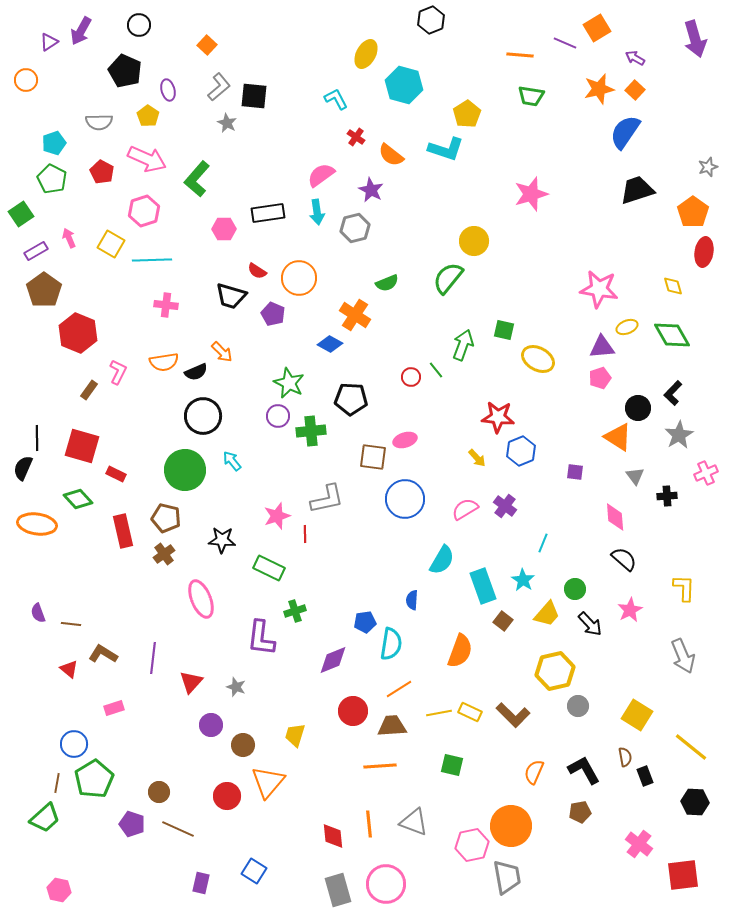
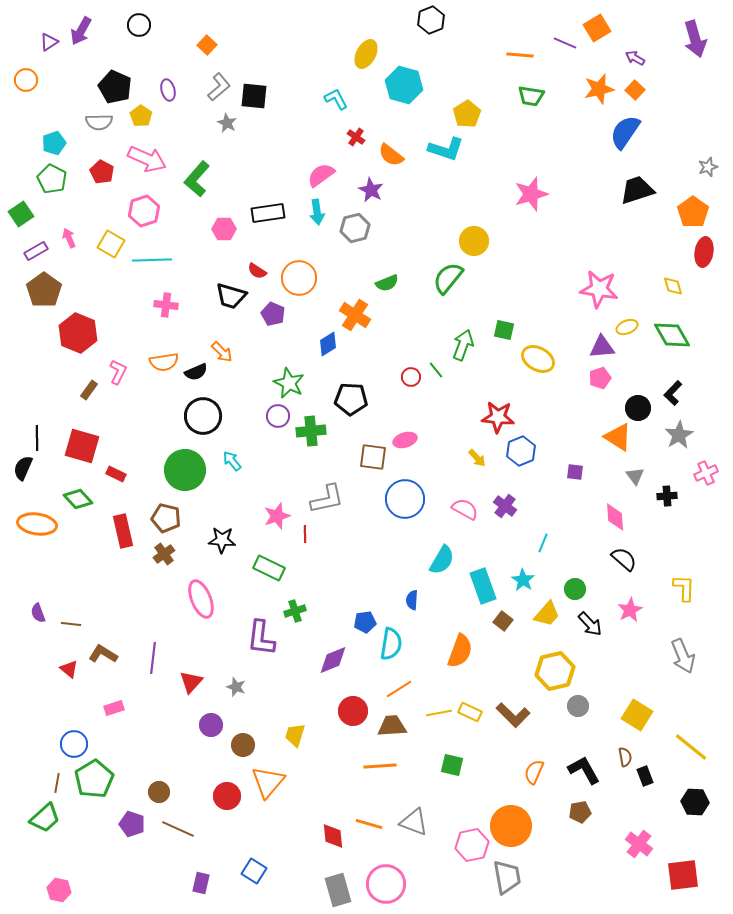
black pentagon at (125, 71): moved 10 px left, 16 px down
yellow pentagon at (148, 116): moved 7 px left
blue diamond at (330, 344): moved 2 px left; rotated 60 degrees counterclockwise
pink semicircle at (465, 509): rotated 60 degrees clockwise
orange line at (369, 824): rotated 68 degrees counterclockwise
